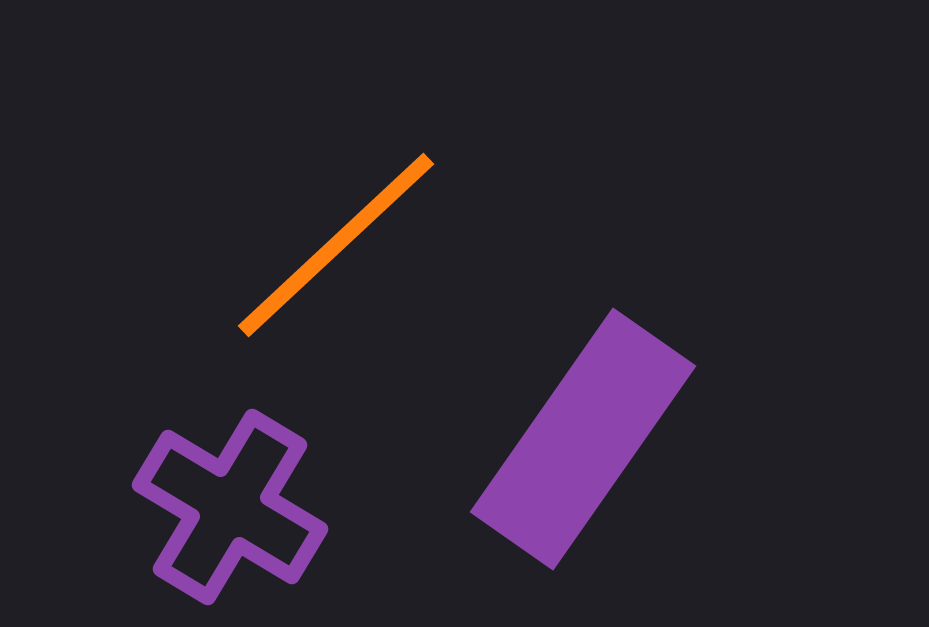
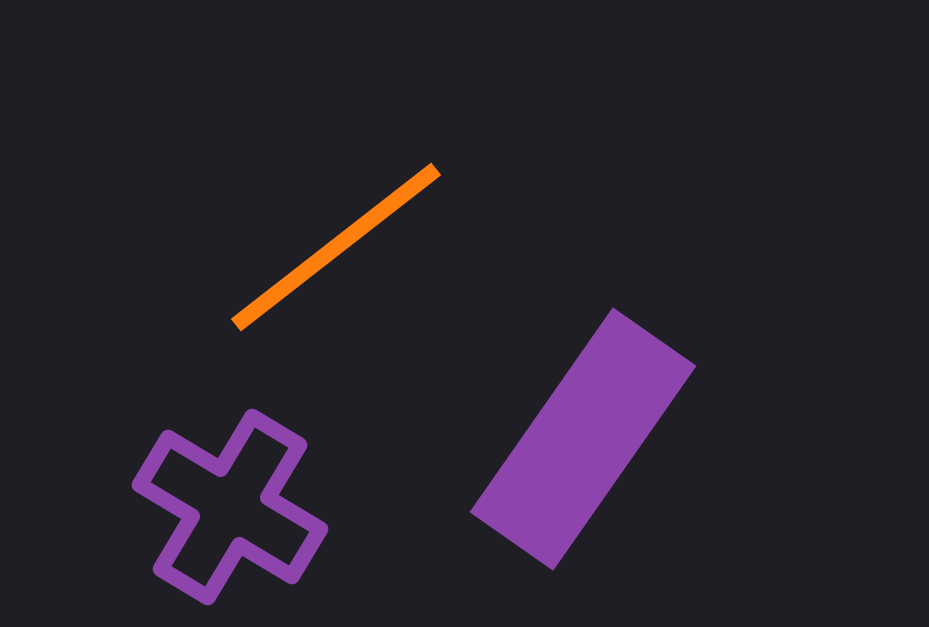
orange line: moved 2 px down; rotated 5 degrees clockwise
